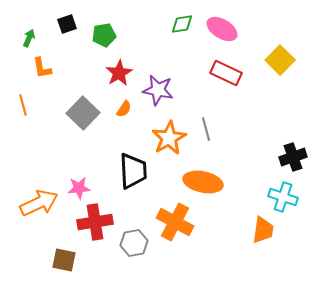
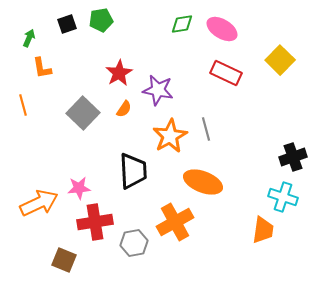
green pentagon: moved 3 px left, 15 px up
orange star: moved 1 px right, 2 px up
orange ellipse: rotated 9 degrees clockwise
orange cross: rotated 33 degrees clockwise
brown square: rotated 10 degrees clockwise
